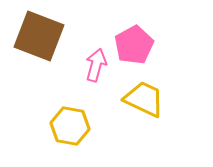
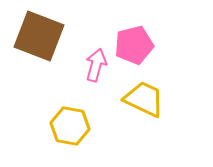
pink pentagon: rotated 15 degrees clockwise
